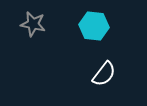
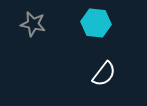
cyan hexagon: moved 2 px right, 3 px up
